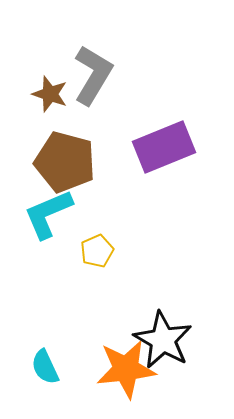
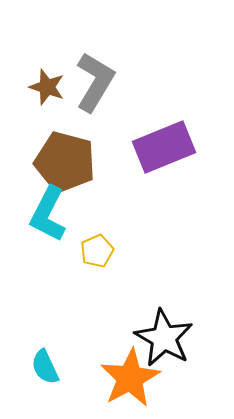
gray L-shape: moved 2 px right, 7 px down
brown star: moved 3 px left, 7 px up
cyan L-shape: rotated 40 degrees counterclockwise
black star: moved 1 px right, 2 px up
orange star: moved 4 px right, 9 px down; rotated 22 degrees counterclockwise
